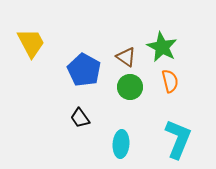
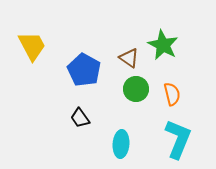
yellow trapezoid: moved 1 px right, 3 px down
green star: moved 1 px right, 2 px up
brown triangle: moved 3 px right, 1 px down
orange semicircle: moved 2 px right, 13 px down
green circle: moved 6 px right, 2 px down
